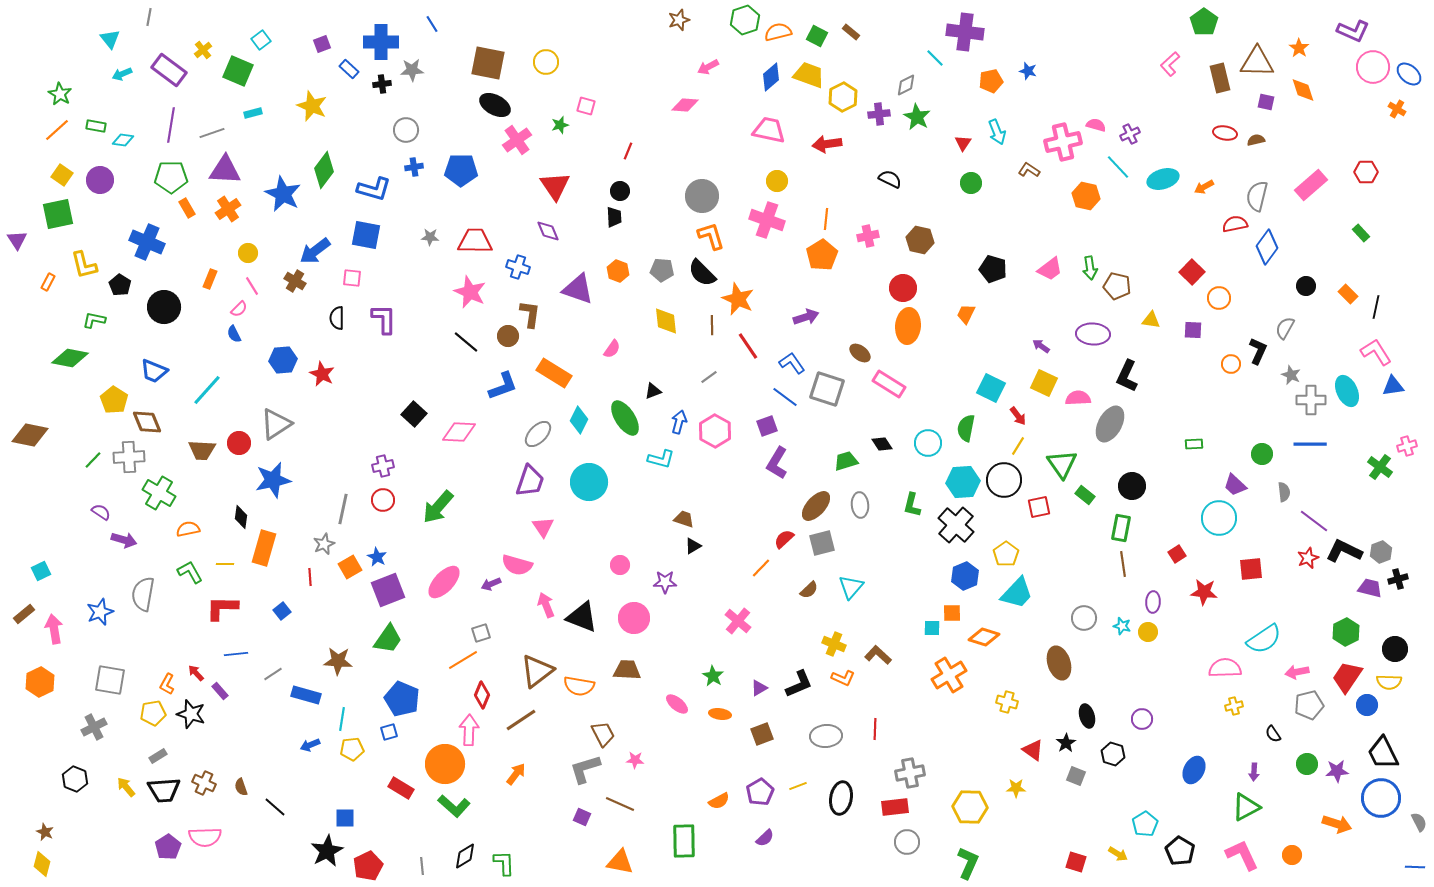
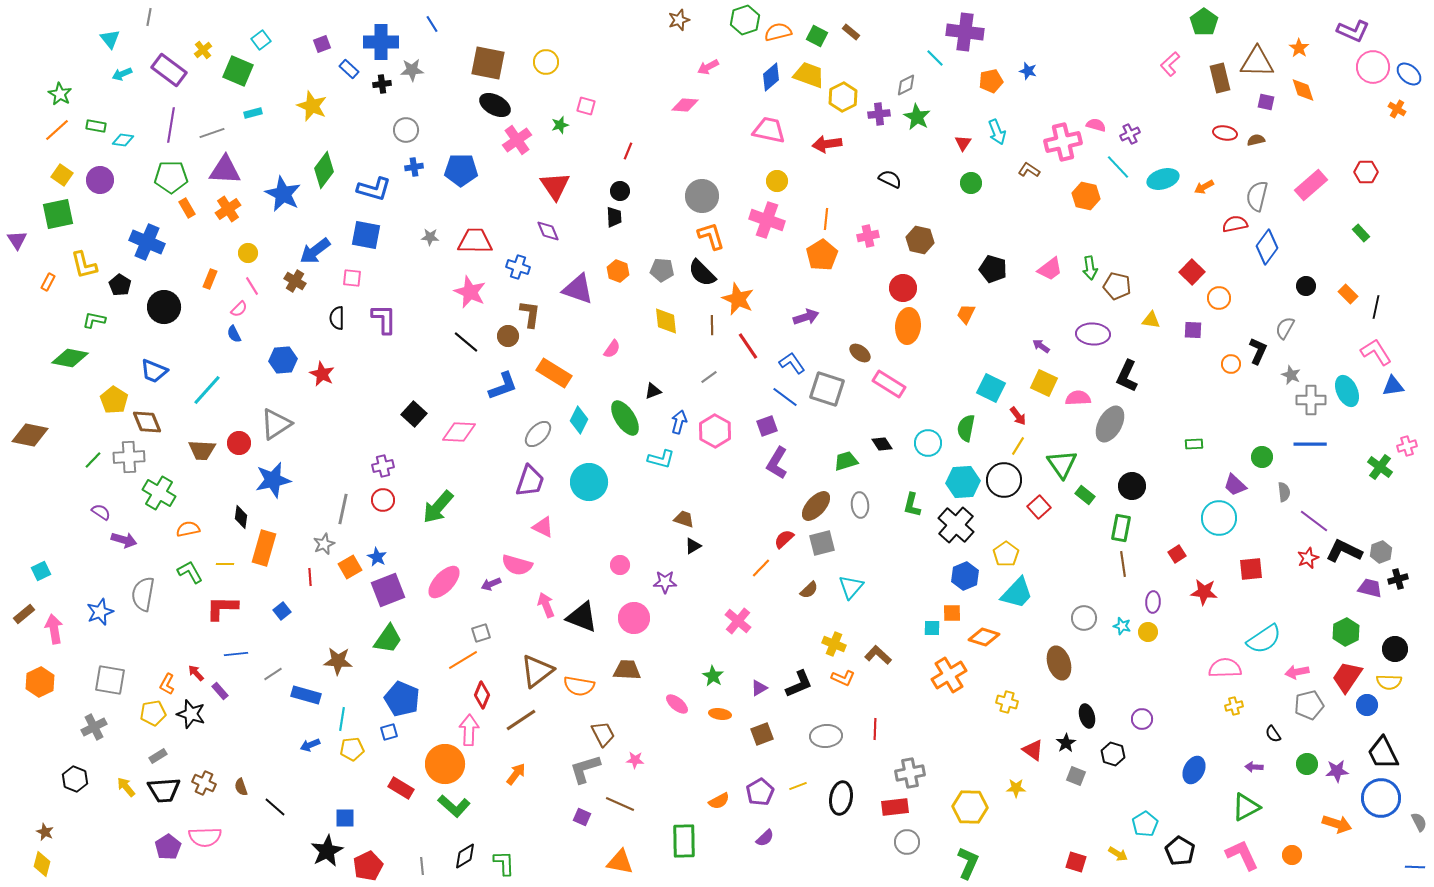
green circle at (1262, 454): moved 3 px down
red square at (1039, 507): rotated 30 degrees counterclockwise
pink triangle at (543, 527): rotated 30 degrees counterclockwise
purple arrow at (1254, 772): moved 5 px up; rotated 90 degrees clockwise
